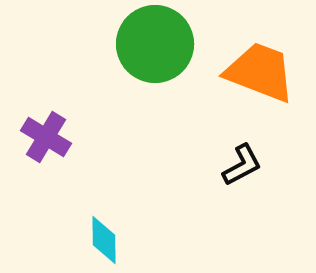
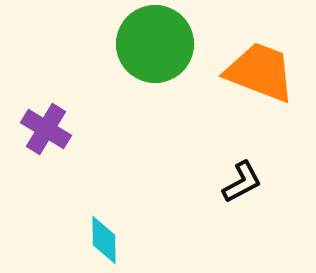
purple cross: moved 8 px up
black L-shape: moved 17 px down
